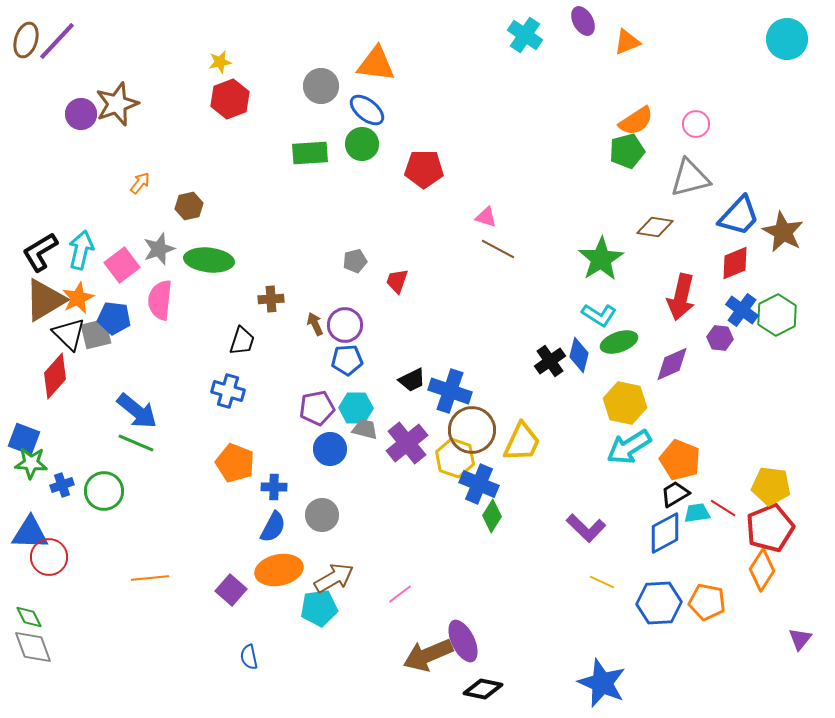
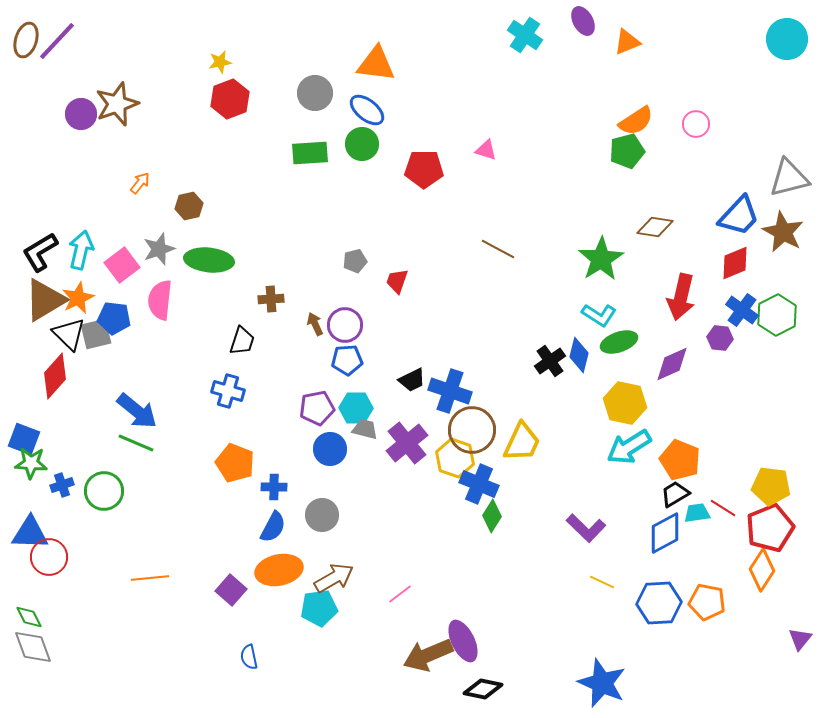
gray circle at (321, 86): moved 6 px left, 7 px down
gray triangle at (690, 178): moved 99 px right
pink triangle at (486, 217): moved 67 px up
